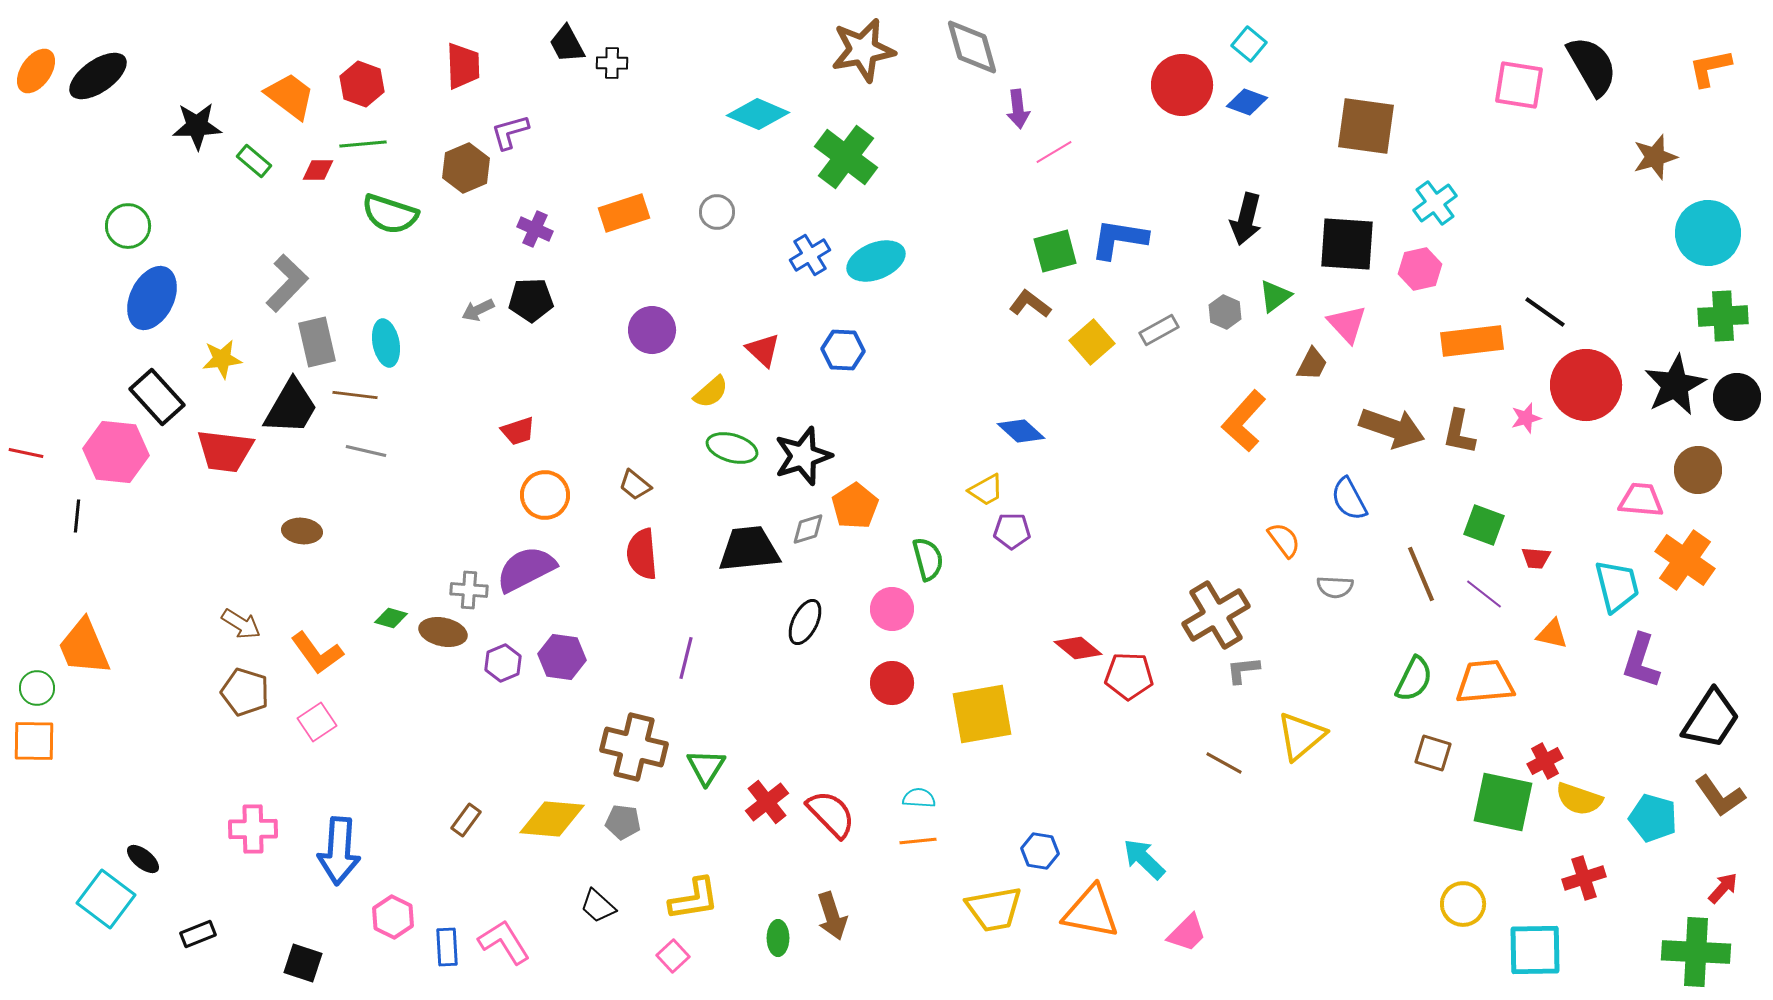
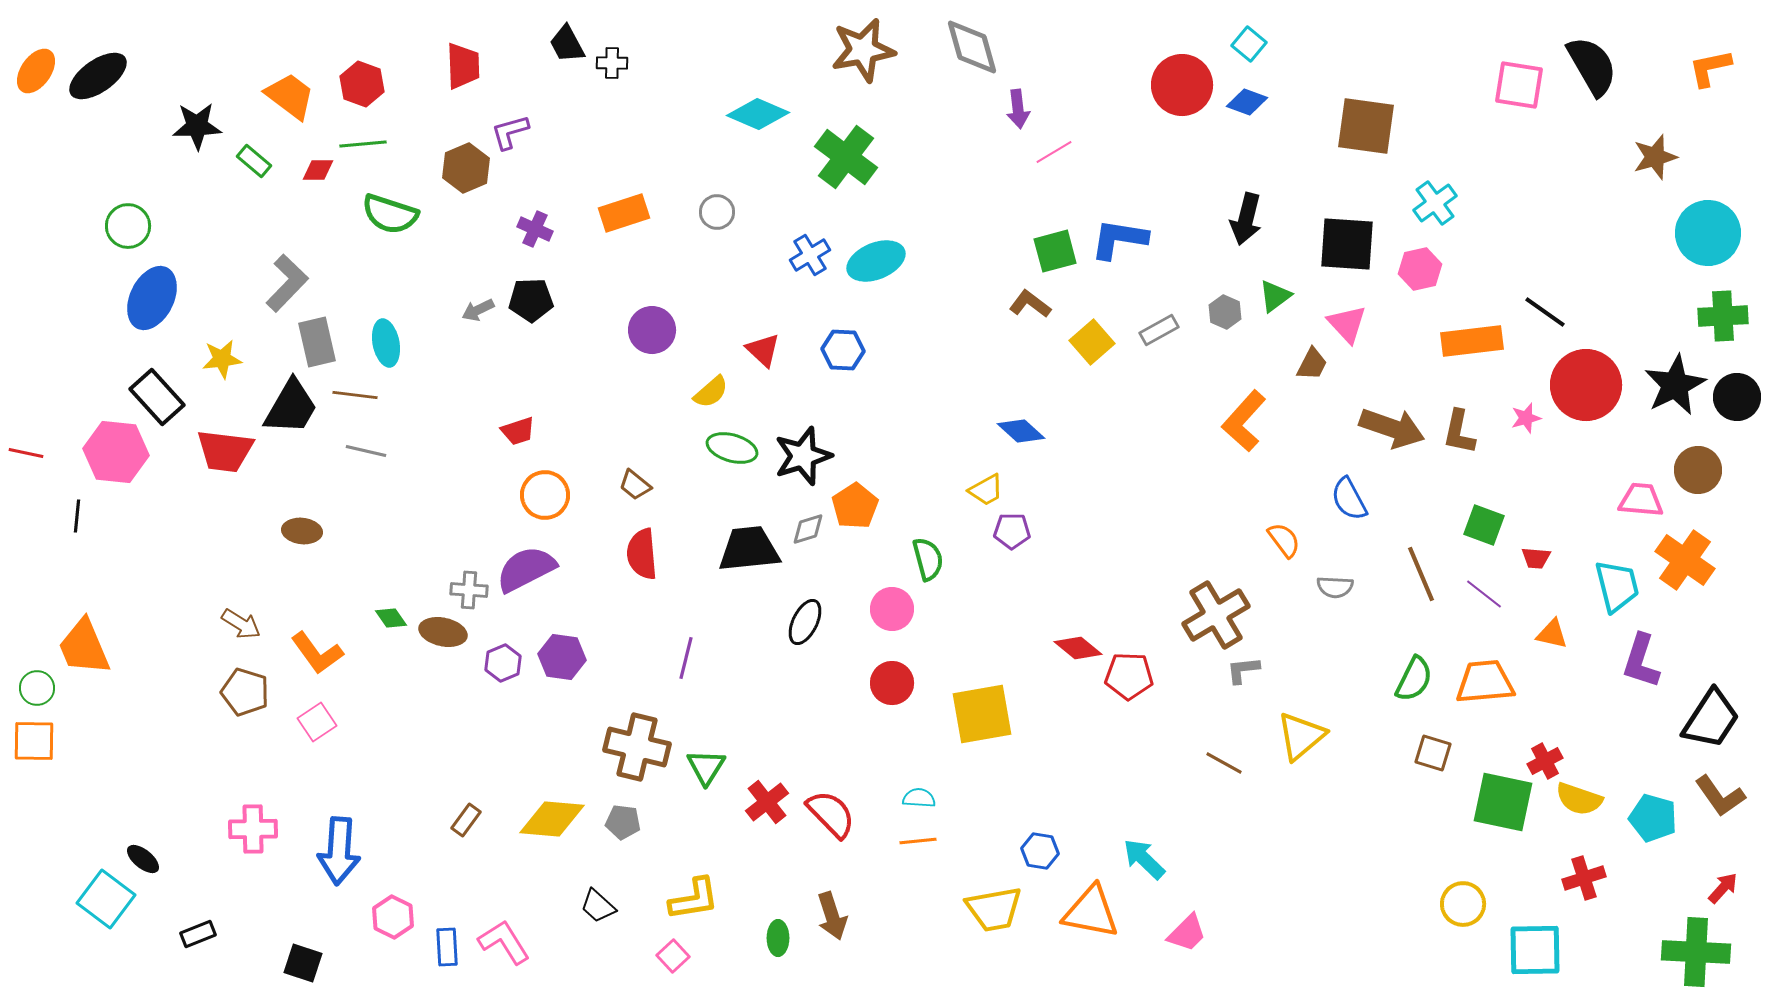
green diamond at (391, 618): rotated 40 degrees clockwise
brown cross at (634, 747): moved 3 px right
